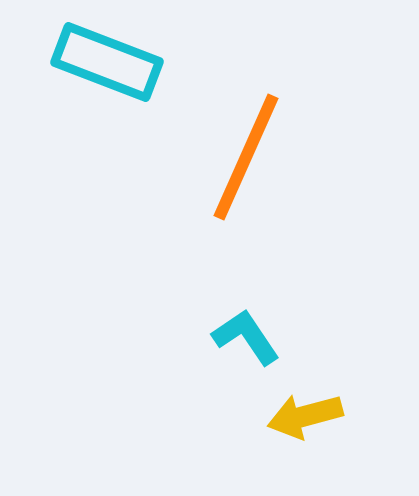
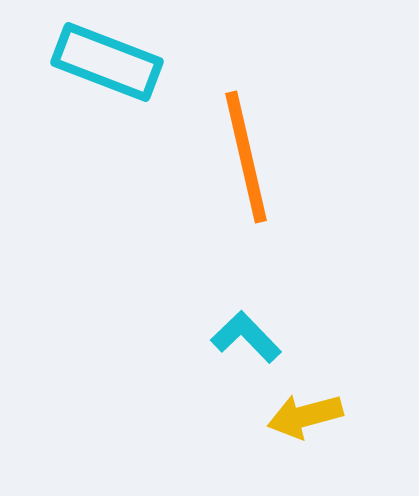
orange line: rotated 37 degrees counterclockwise
cyan L-shape: rotated 10 degrees counterclockwise
